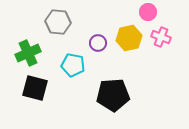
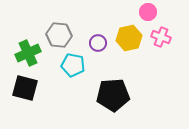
gray hexagon: moved 1 px right, 13 px down
black square: moved 10 px left
